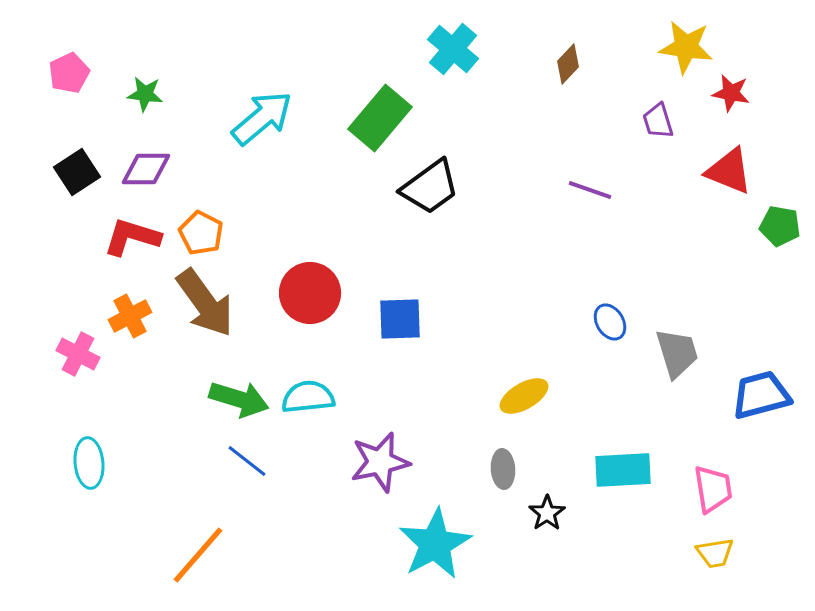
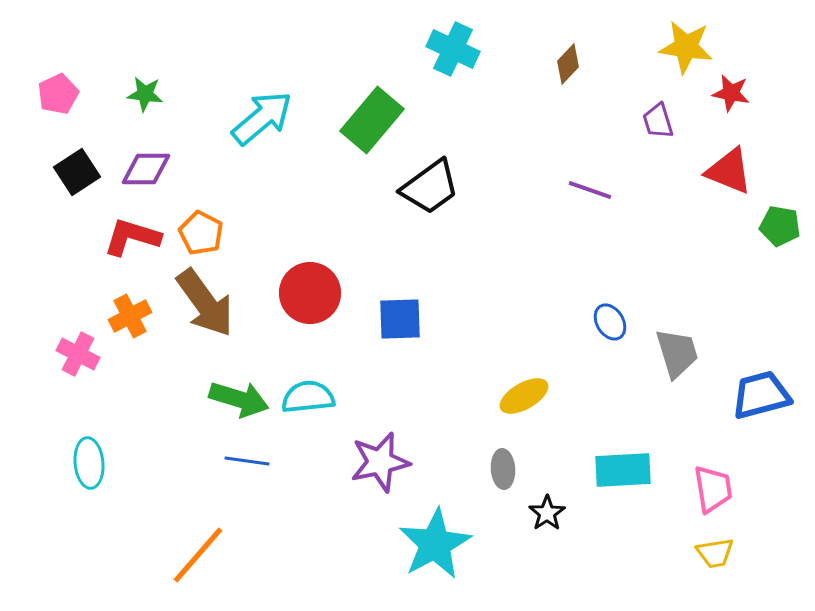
cyan cross: rotated 15 degrees counterclockwise
pink pentagon: moved 11 px left, 21 px down
green rectangle: moved 8 px left, 2 px down
blue line: rotated 30 degrees counterclockwise
